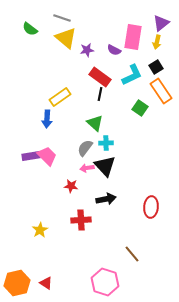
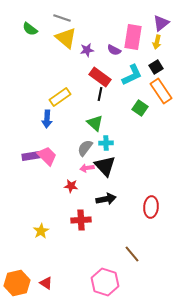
yellow star: moved 1 px right, 1 px down
